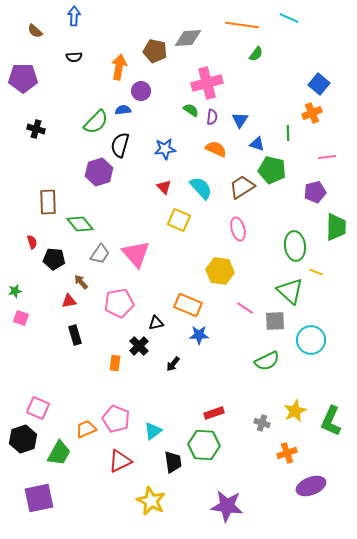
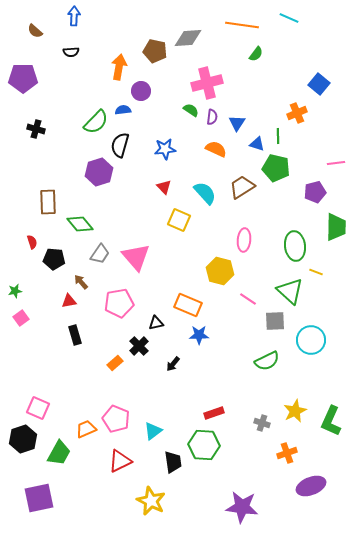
black semicircle at (74, 57): moved 3 px left, 5 px up
orange cross at (312, 113): moved 15 px left
blue triangle at (240, 120): moved 3 px left, 3 px down
green line at (288, 133): moved 10 px left, 3 px down
pink line at (327, 157): moved 9 px right, 6 px down
green pentagon at (272, 170): moved 4 px right, 2 px up
cyan semicircle at (201, 188): moved 4 px right, 5 px down
pink ellipse at (238, 229): moved 6 px right, 11 px down; rotated 20 degrees clockwise
pink triangle at (136, 254): moved 3 px down
yellow hexagon at (220, 271): rotated 8 degrees clockwise
pink line at (245, 308): moved 3 px right, 9 px up
pink square at (21, 318): rotated 35 degrees clockwise
orange rectangle at (115, 363): rotated 42 degrees clockwise
purple star at (227, 506): moved 15 px right, 1 px down
